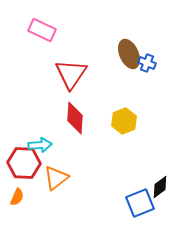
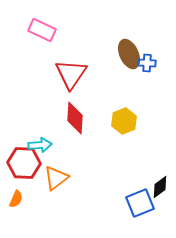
blue cross: rotated 18 degrees counterclockwise
orange semicircle: moved 1 px left, 2 px down
